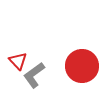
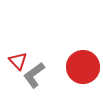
red circle: moved 1 px right, 1 px down
